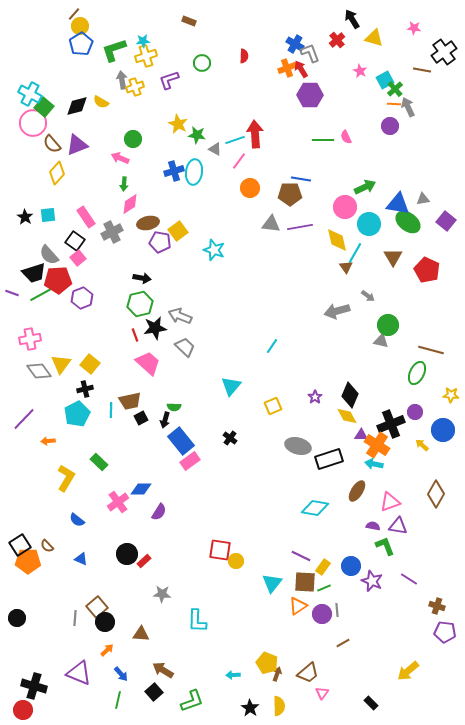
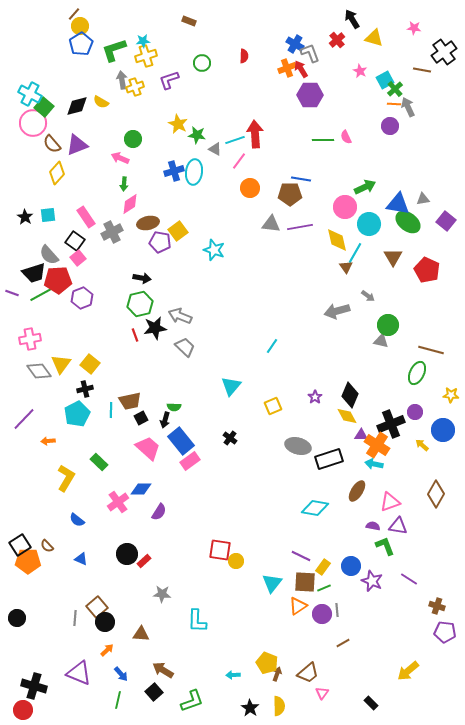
pink trapezoid at (148, 363): moved 85 px down
